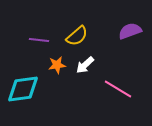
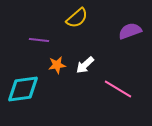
yellow semicircle: moved 18 px up
